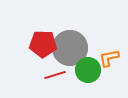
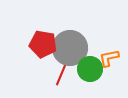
red pentagon: rotated 8 degrees clockwise
green circle: moved 2 px right, 1 px up
red line: moved 6 px right; rotated 50 degrees counterclockwise
